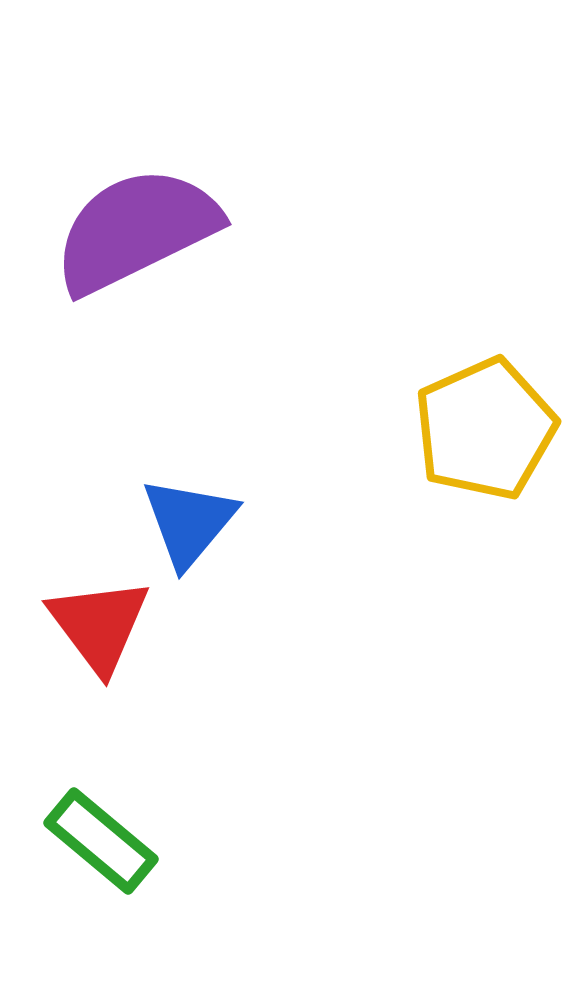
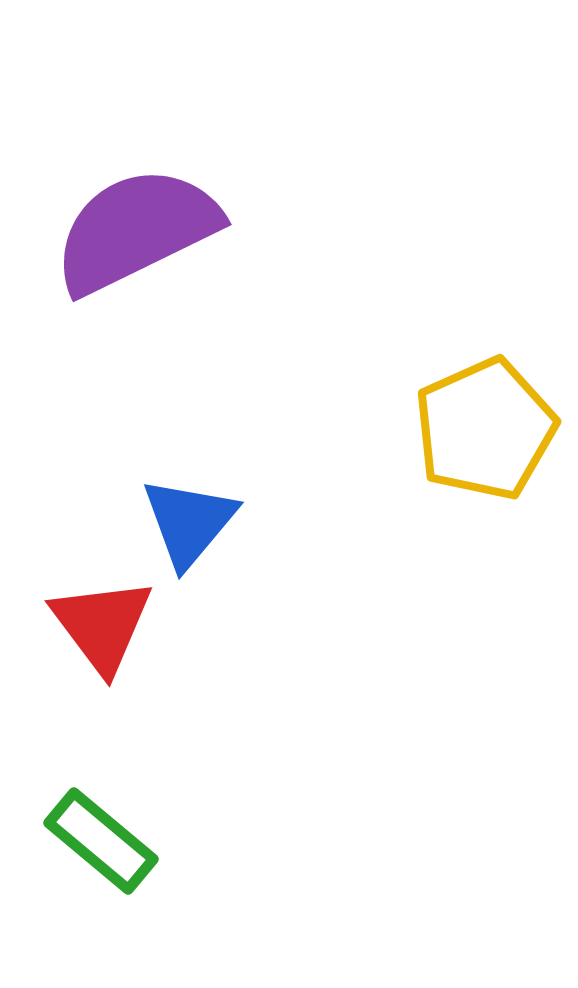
red triangle: moved 3 px right
